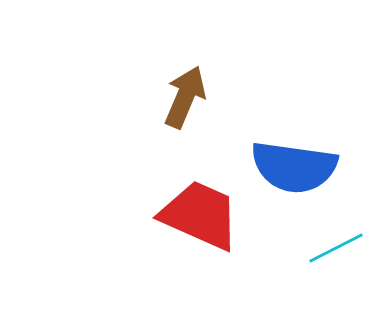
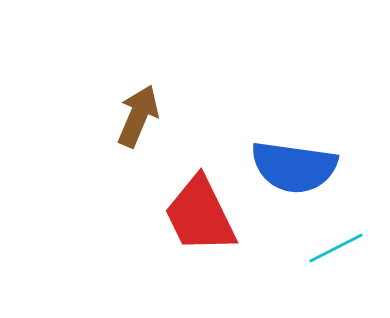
brown arrow: moved 47 px left, 19 px down
red trapezoid: rotated 140 degrees counterclockwise
